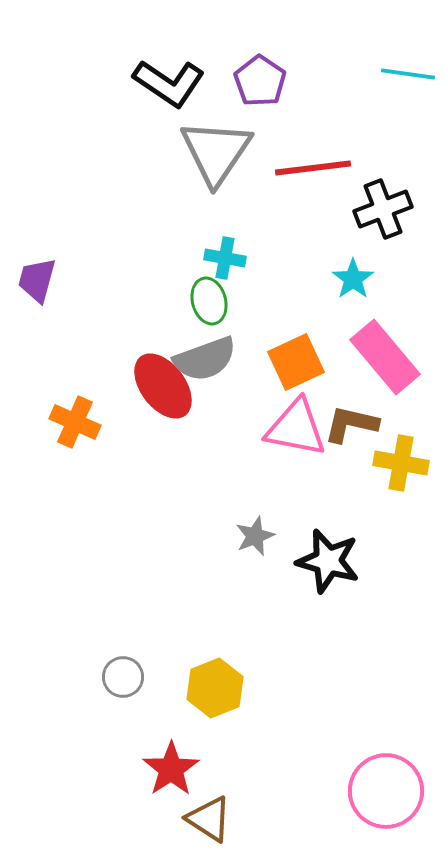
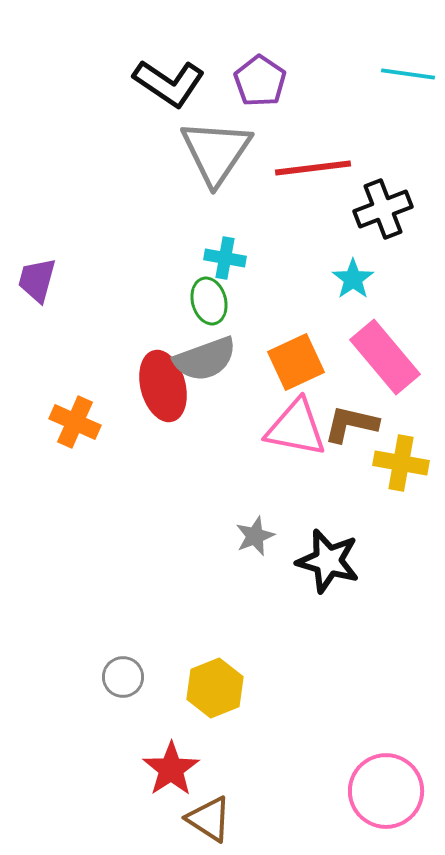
red ellipse: rotated 22 degrees clockwise
